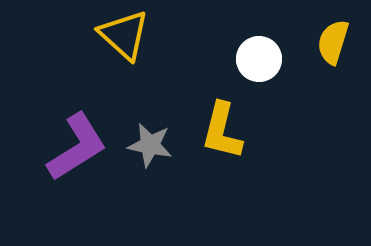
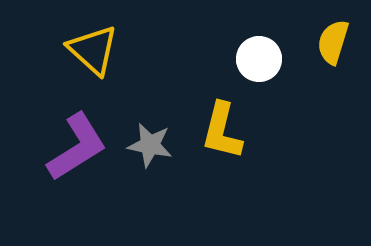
yellow triangle: moved 31 px left, 15 px down
